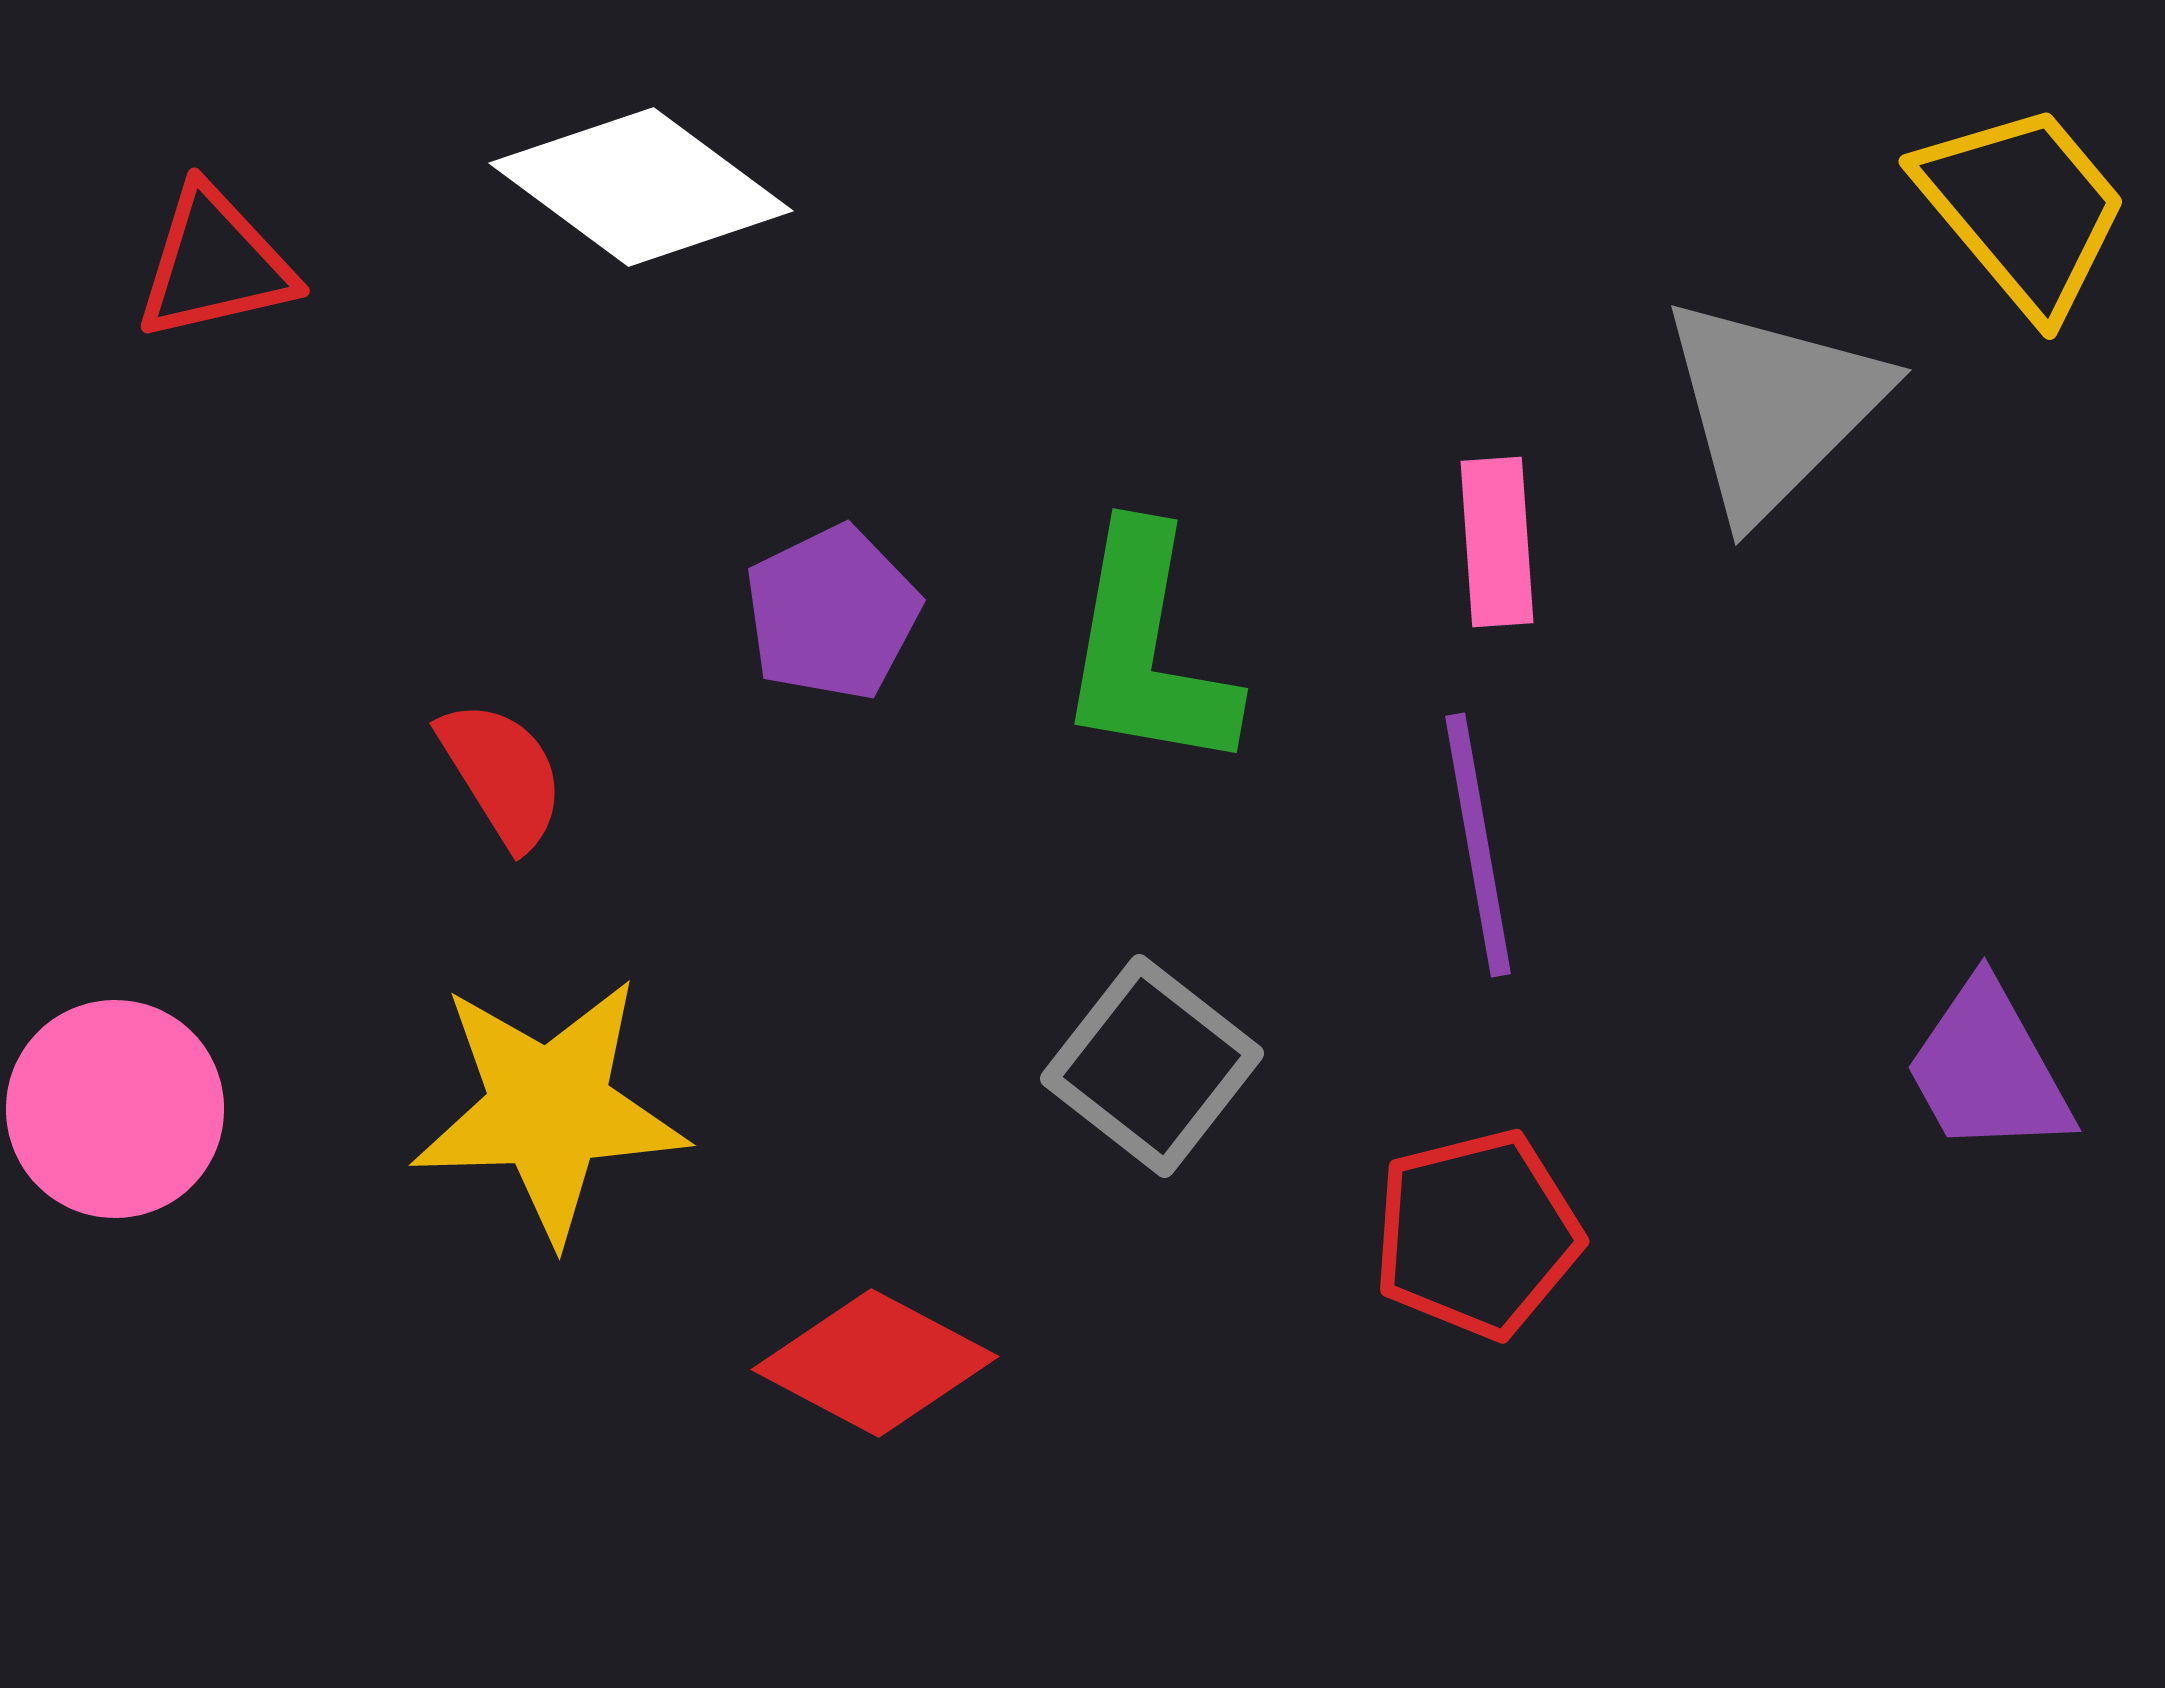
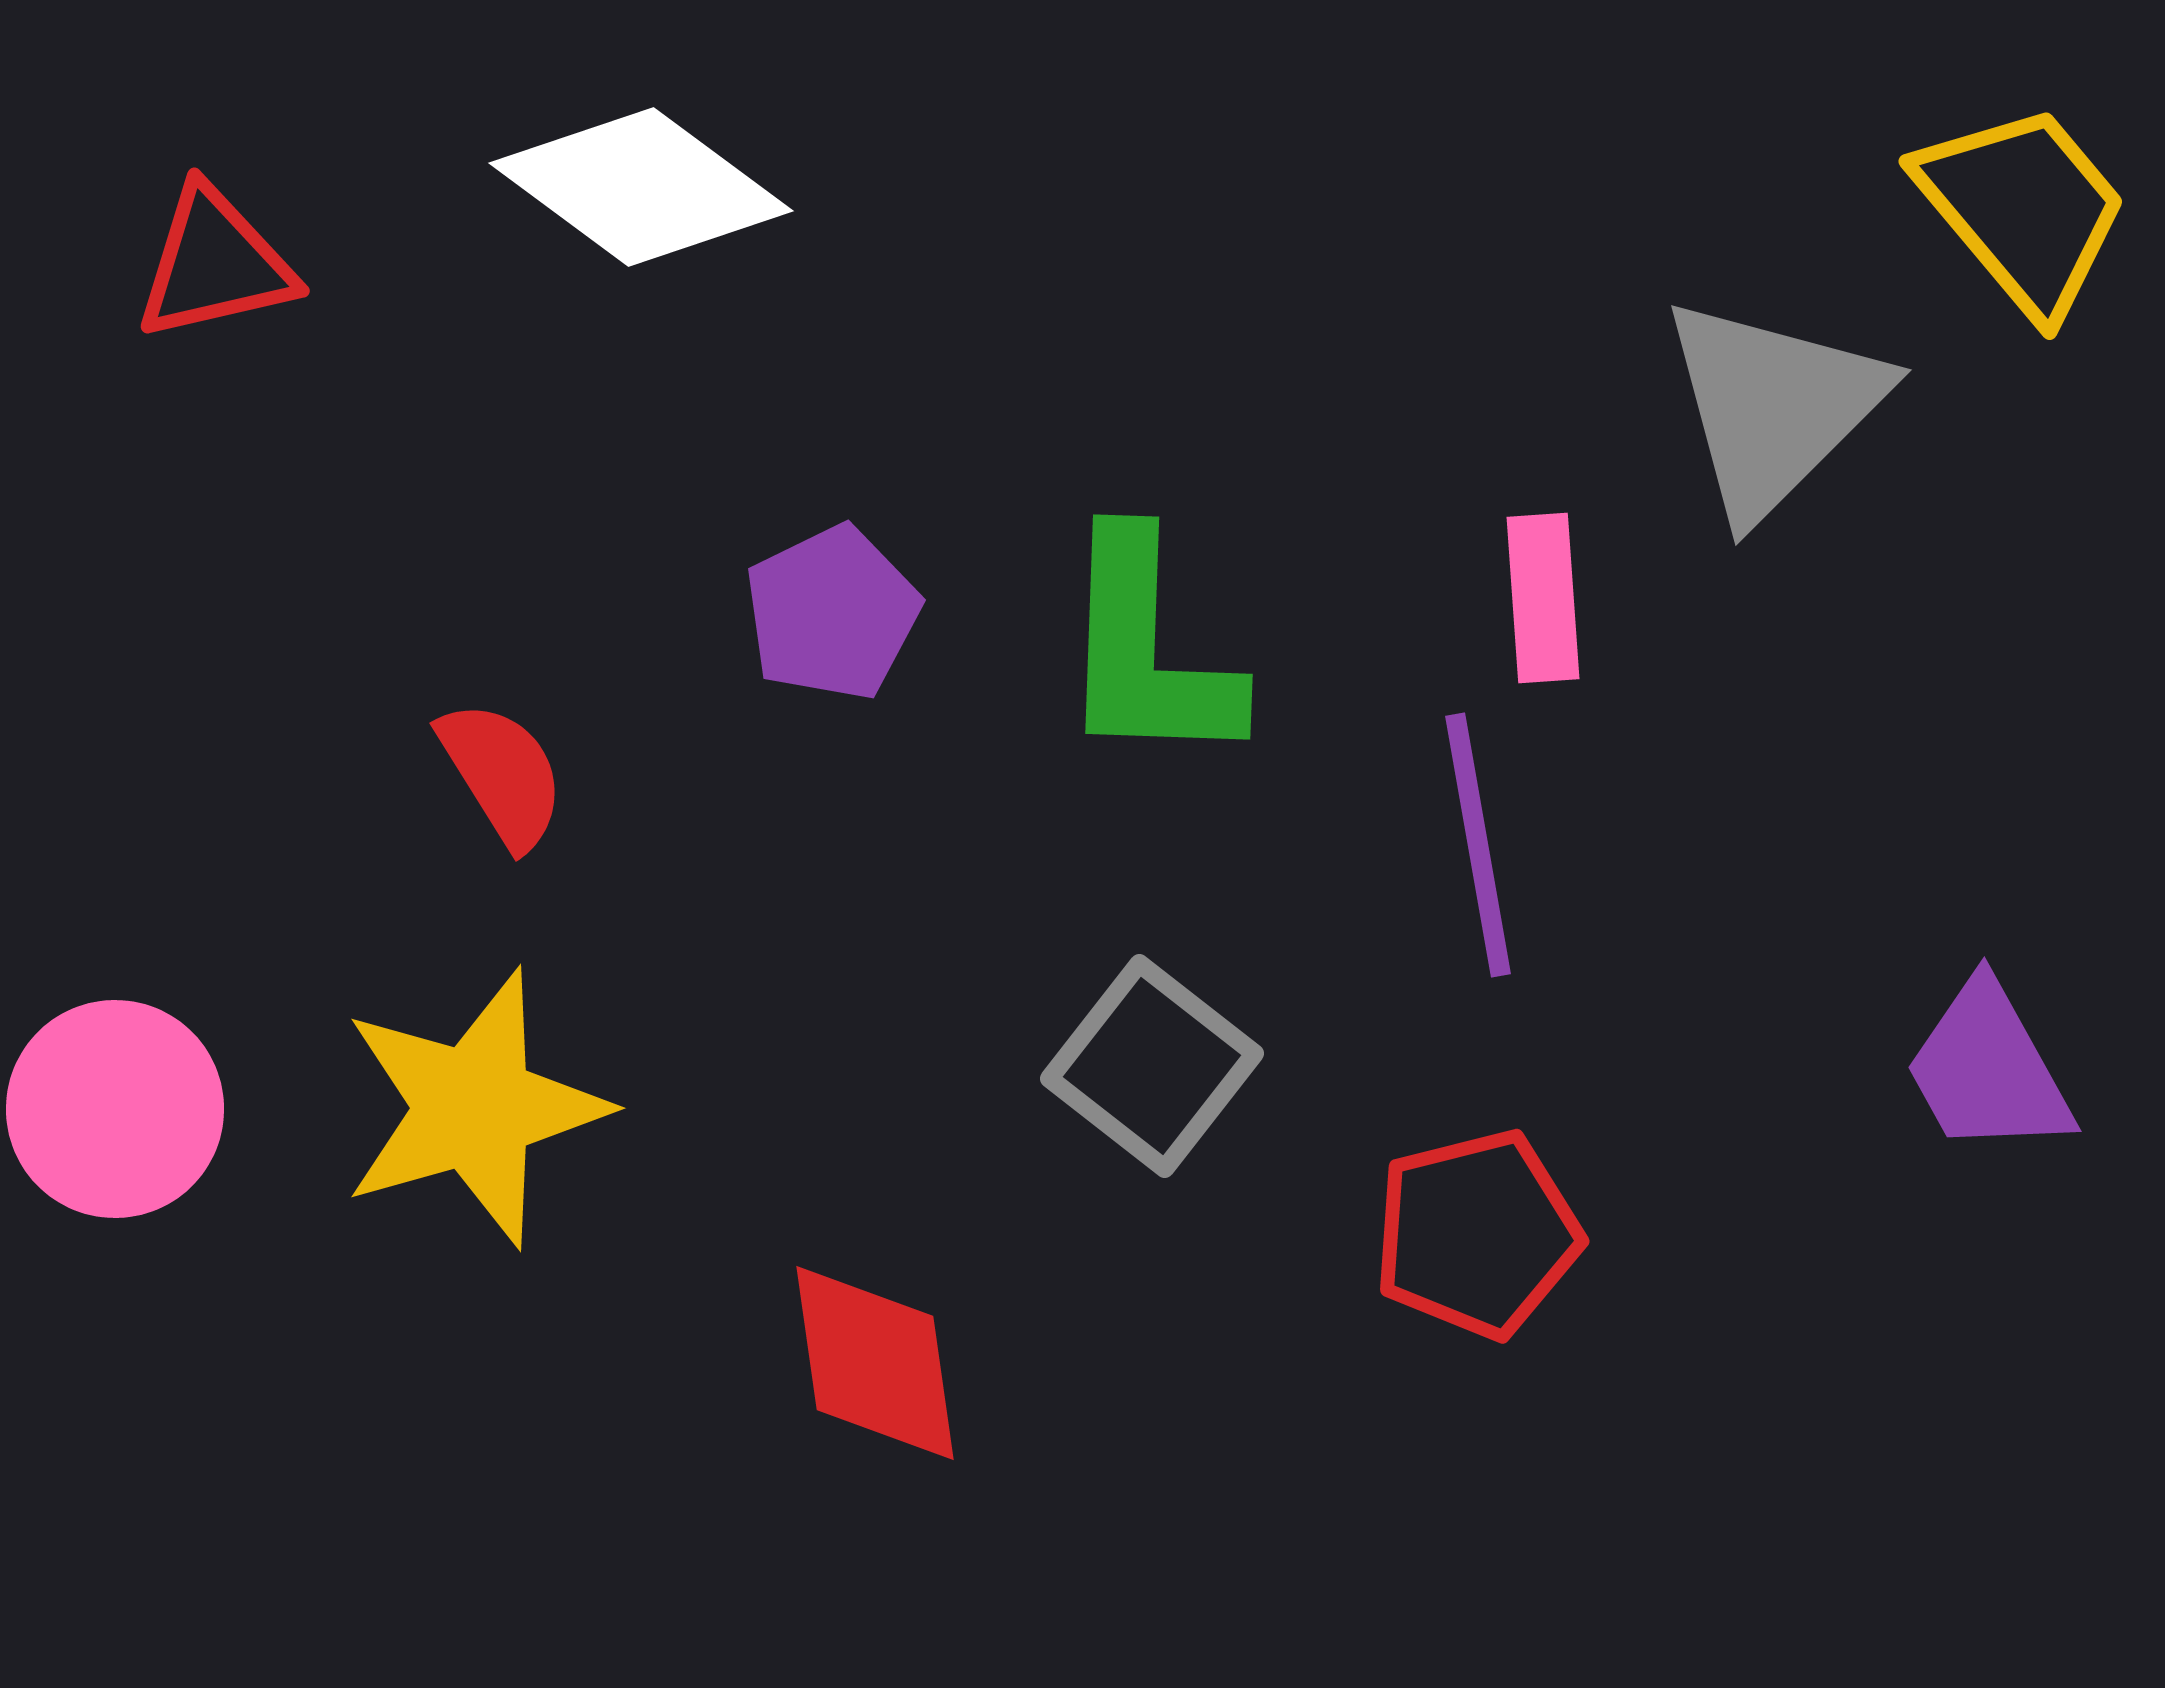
pink rectangle: moved 46 px right, 56 px down
green L-shape: rotated 8 degrees counterclockwise
yellow star: moved 75 px left, 1 px up; rotated 14 degrees counterclockwise
red diamond: rotated 54 degrees clockwise
